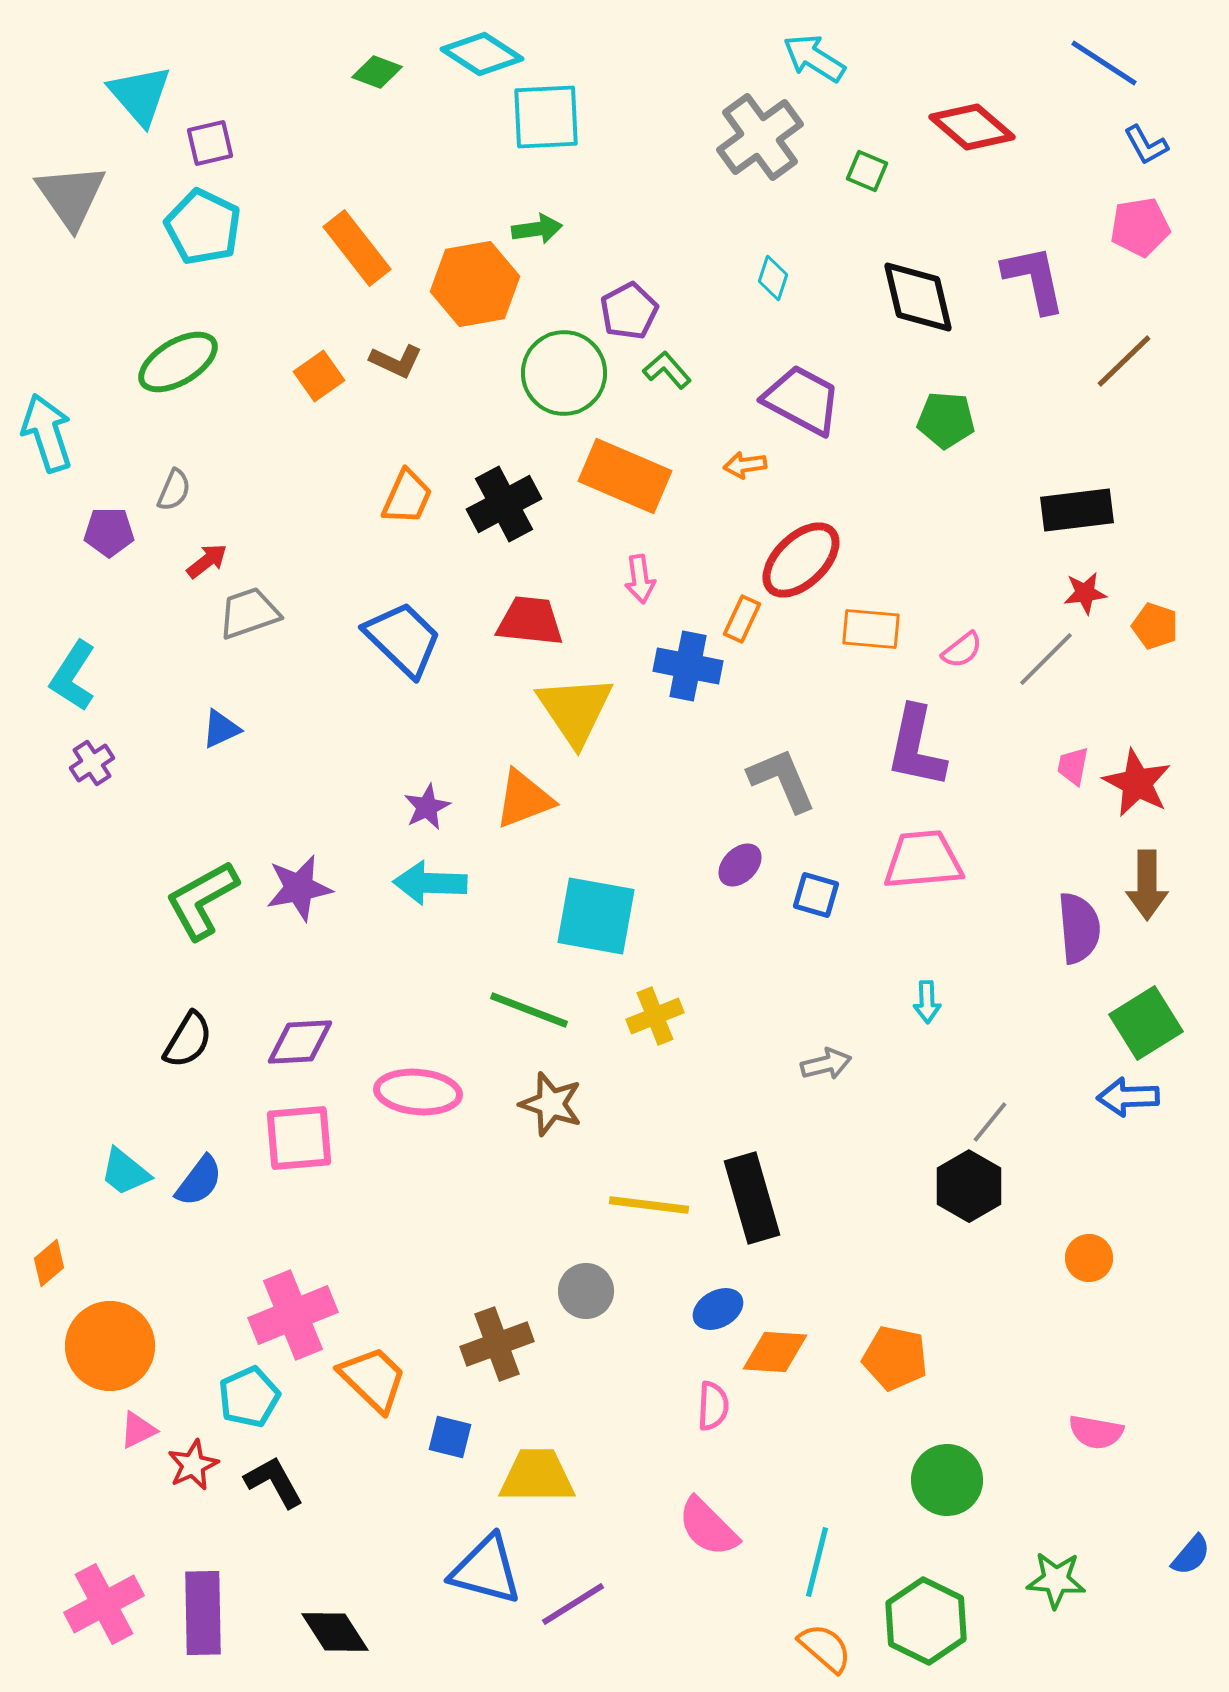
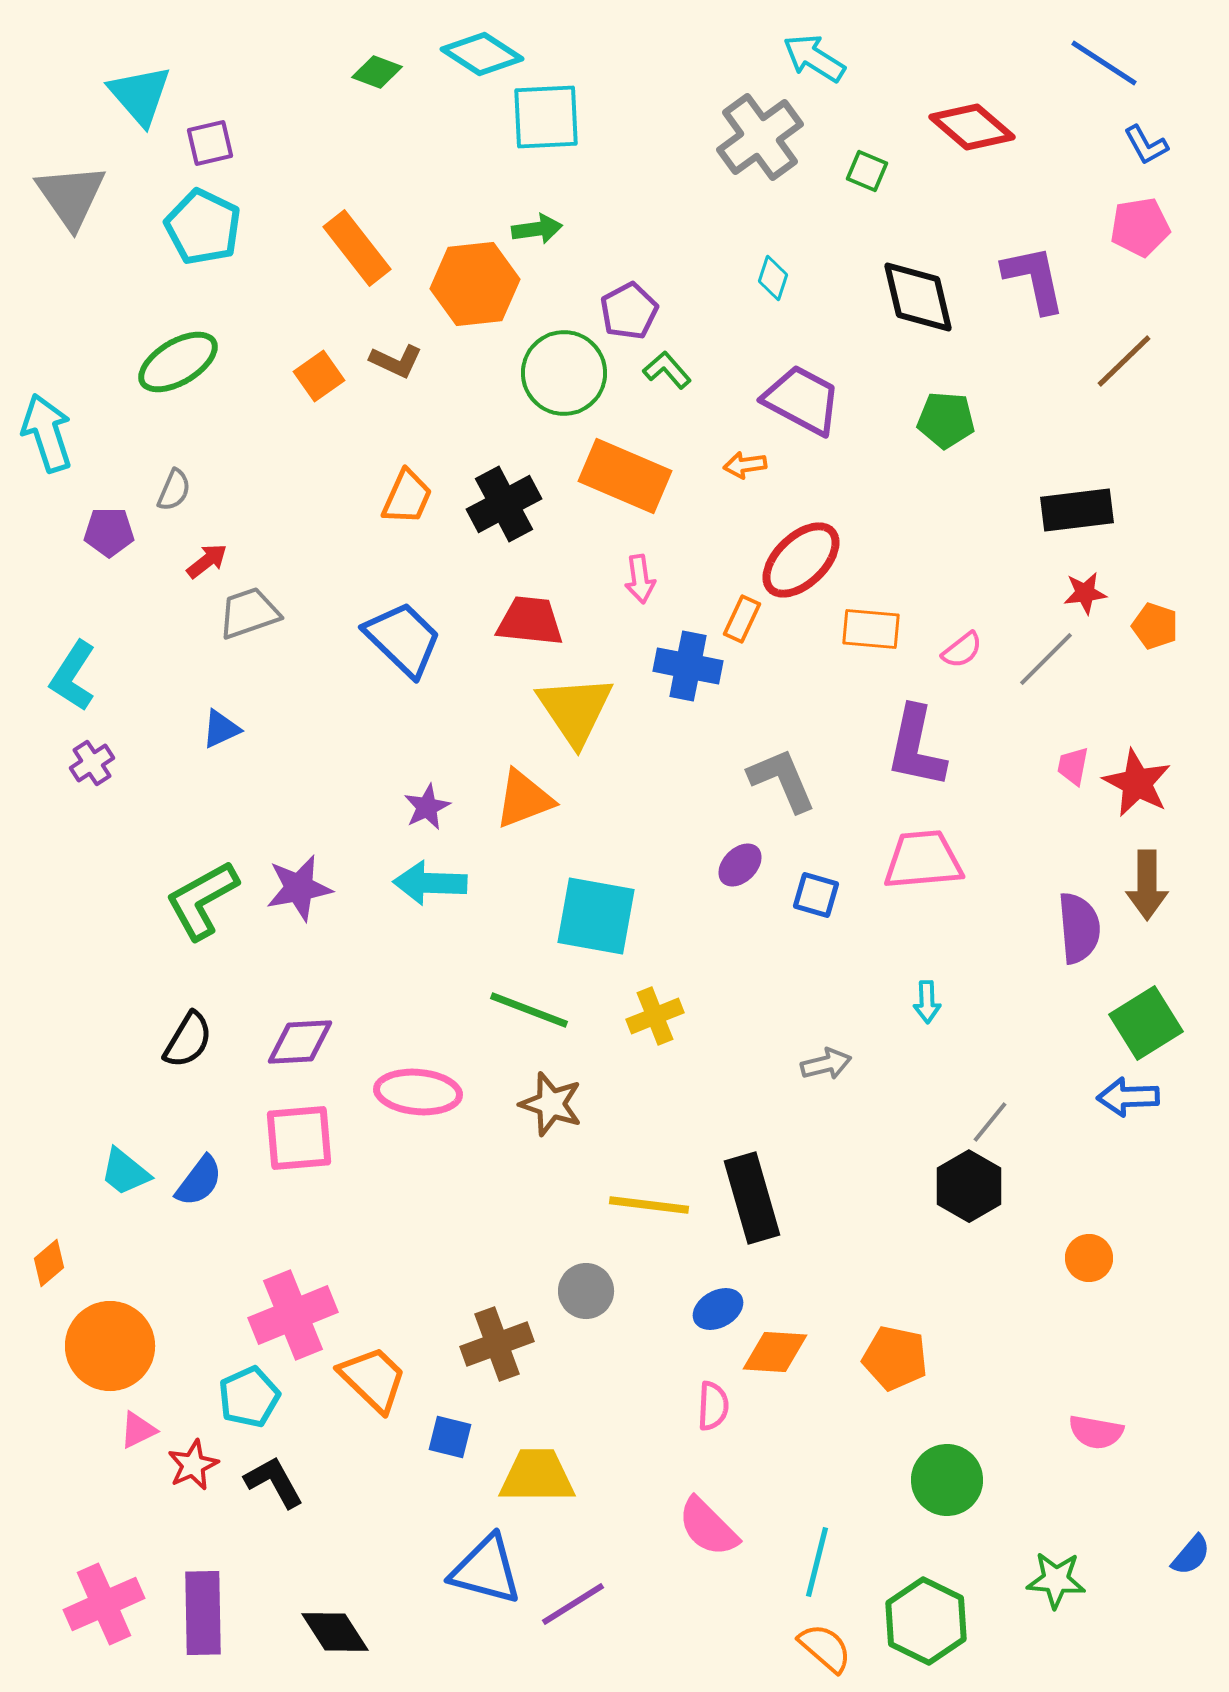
orange hexagon at (475, 284): rotated 4 degrees clockwise
pink cross at (104, 1604): rotated 4 degrees clockwise
